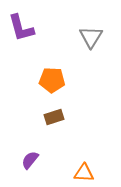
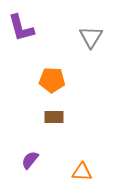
brown rectangle: rotated 18 degrees clockwise
orange triangle: moved 2 px left, 1 px up
